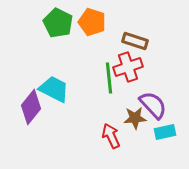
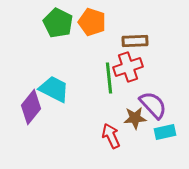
brown rectangle: rotated 20 degrees counterclockwise
